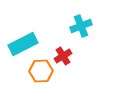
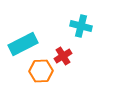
cyan cross: rotated 35 degrees clockwise
